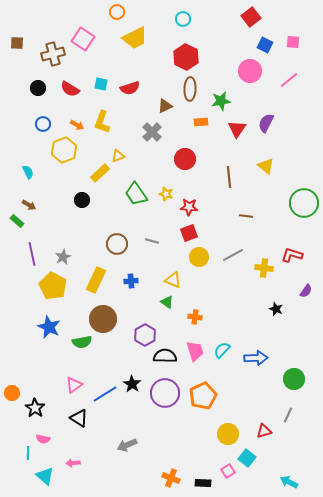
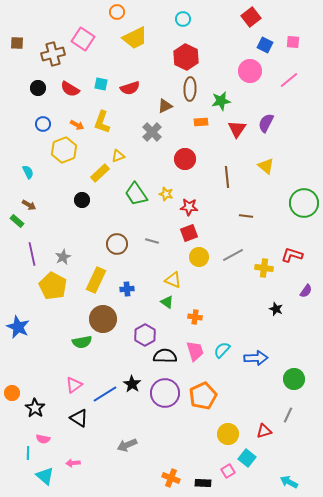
brown line at (229, 177): moved 2 px left
blue cross at (131, 281): moved 4 px left, 8 px down
blue star at (49, 327): moved 31 px left
